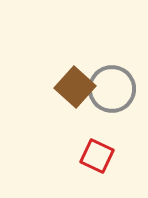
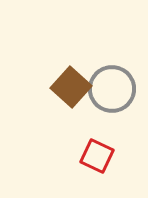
brown square: moved 4 px left
